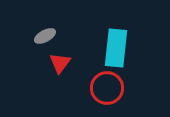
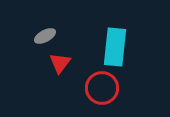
cyan rectangle: moved 1 px left, 1 px up
red circle: moved 5 px left
